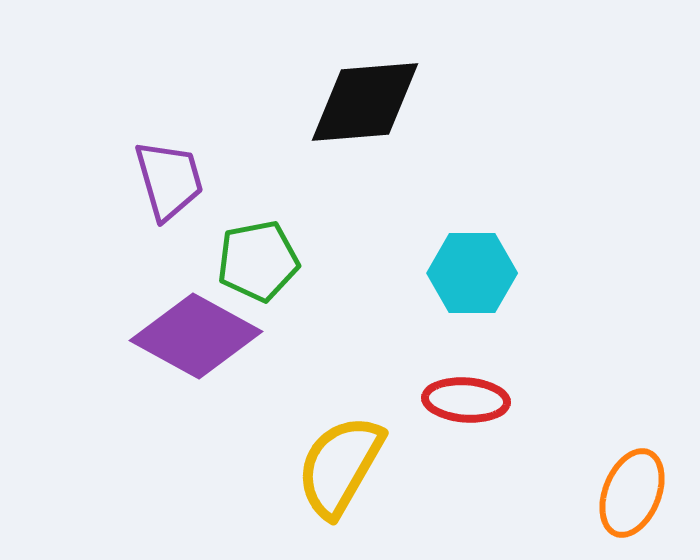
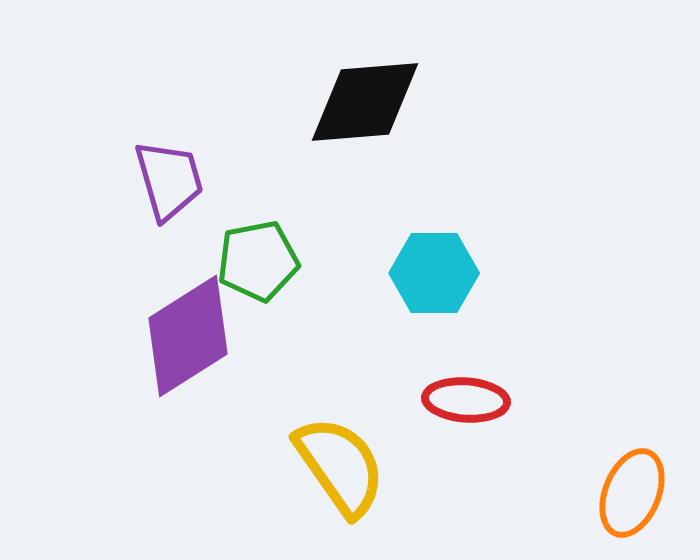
cyan hexagon: moved 38 px left
purple diamond: moved 8 px left; rotated 61 degrees counterclockwise
yellow semicircle: rotated 115 degrees clockwise
